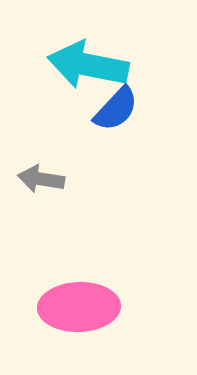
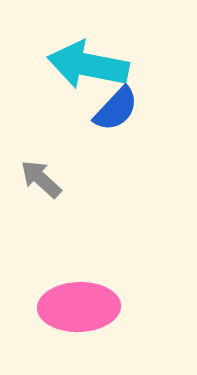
gray arrow: rotated 33 degrees clockwise
